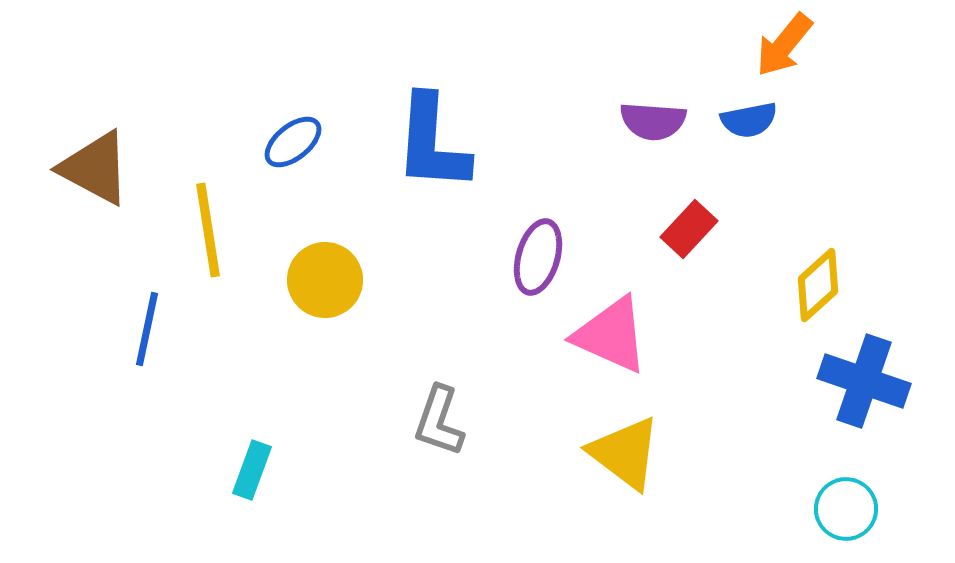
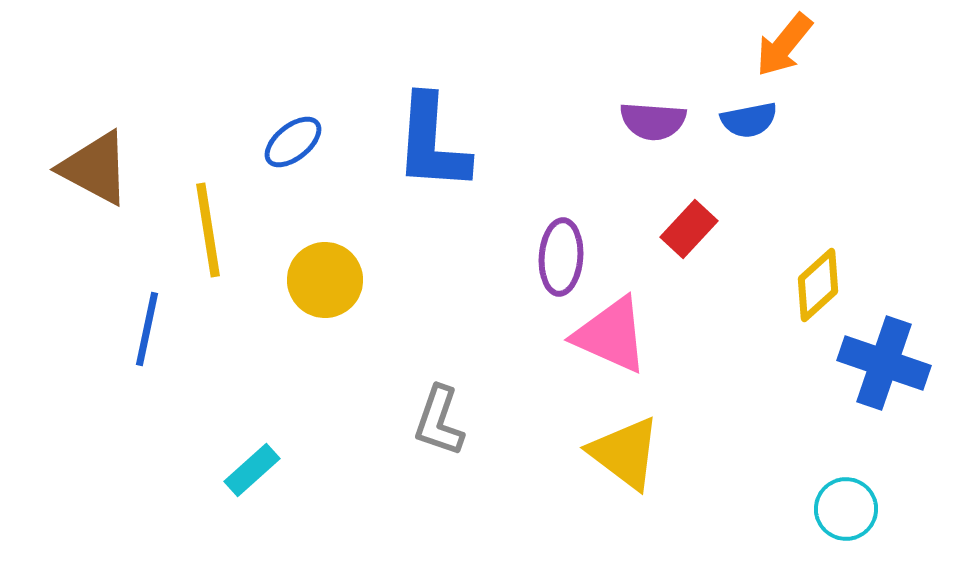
purple ellipse: moved 23 px right; rotated 12 degrees counterclockwise
blue cross: moved 20 px right, 18 px up
cyan rectangle: rotated 28 degrees clockwise
